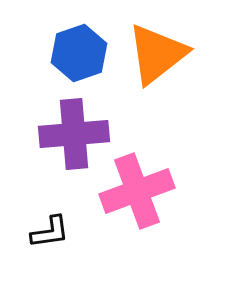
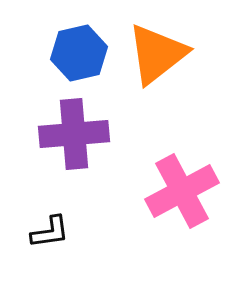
blue hexagon: rotated 6 degrees clockwise
pink cross: moved 45 px right; rotated 8 degrees counterclockwise
